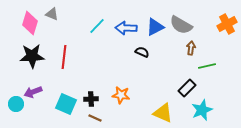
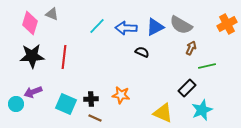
brown arrow: rotated 16 degrees clockwise
